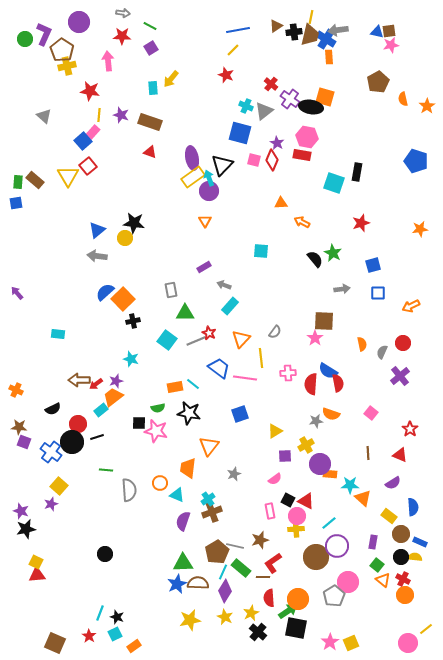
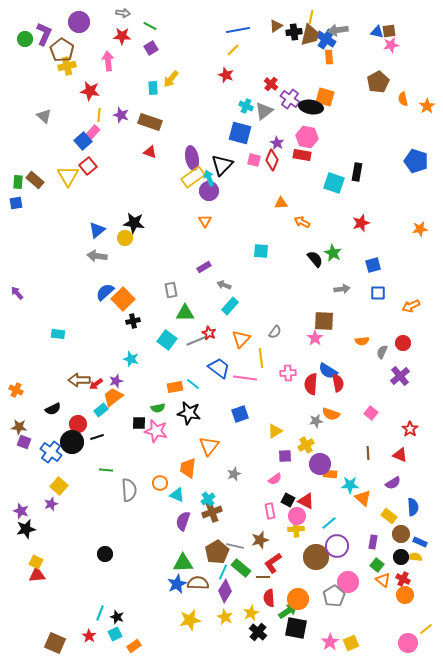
orange semicircle at (362, 344): moved 3 px up; rotated 96 degrees clockwise
